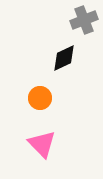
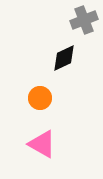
pink triangle: rotated 16 degrees counterclockwise
